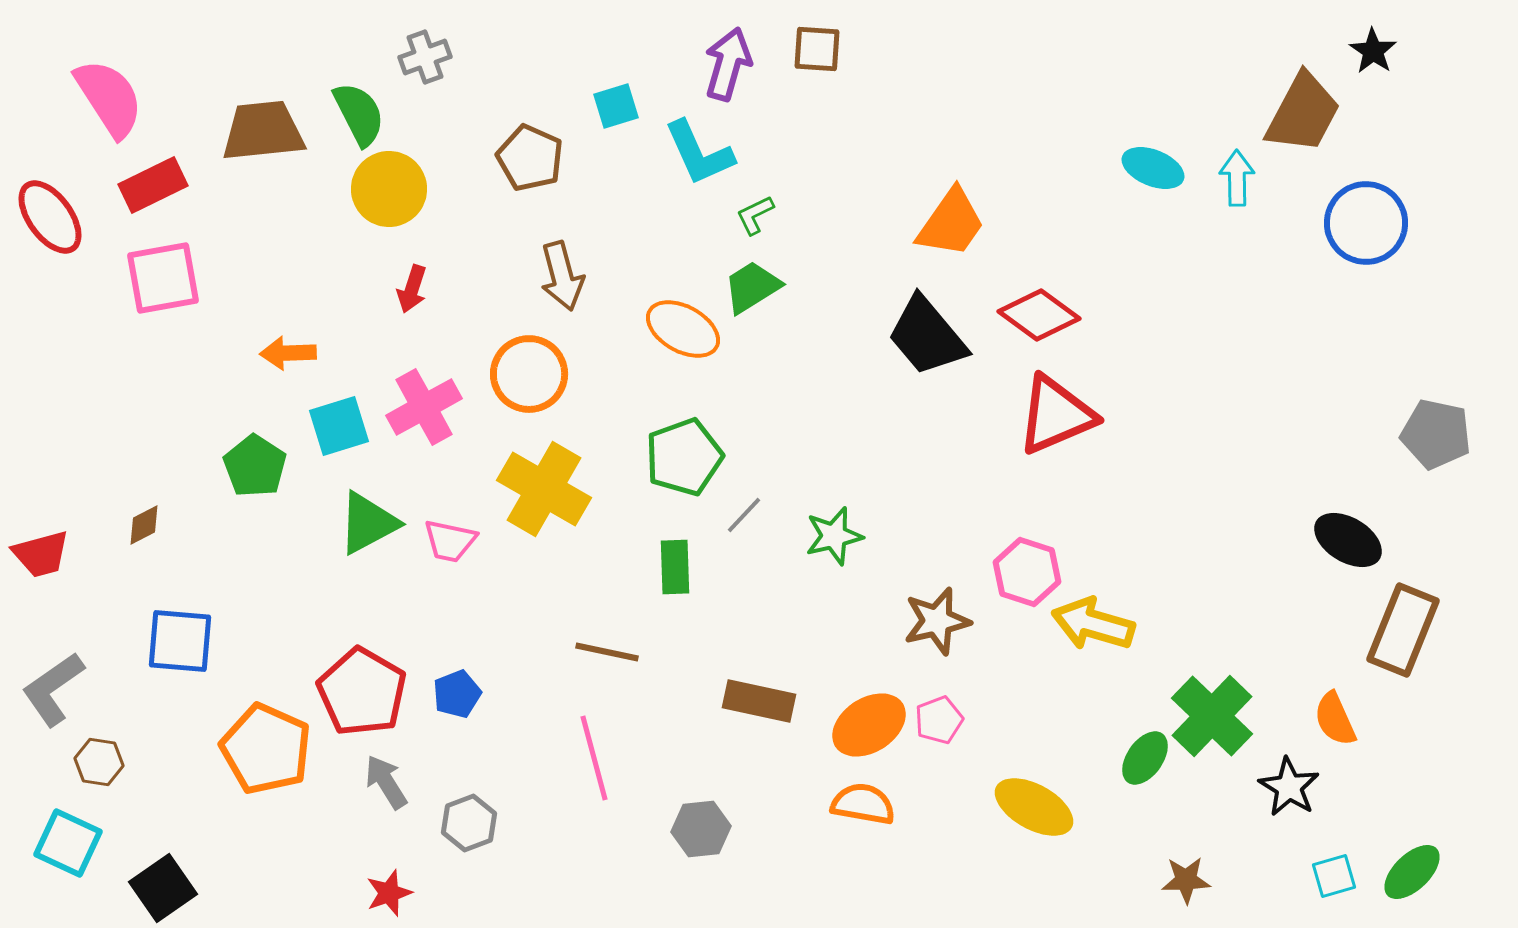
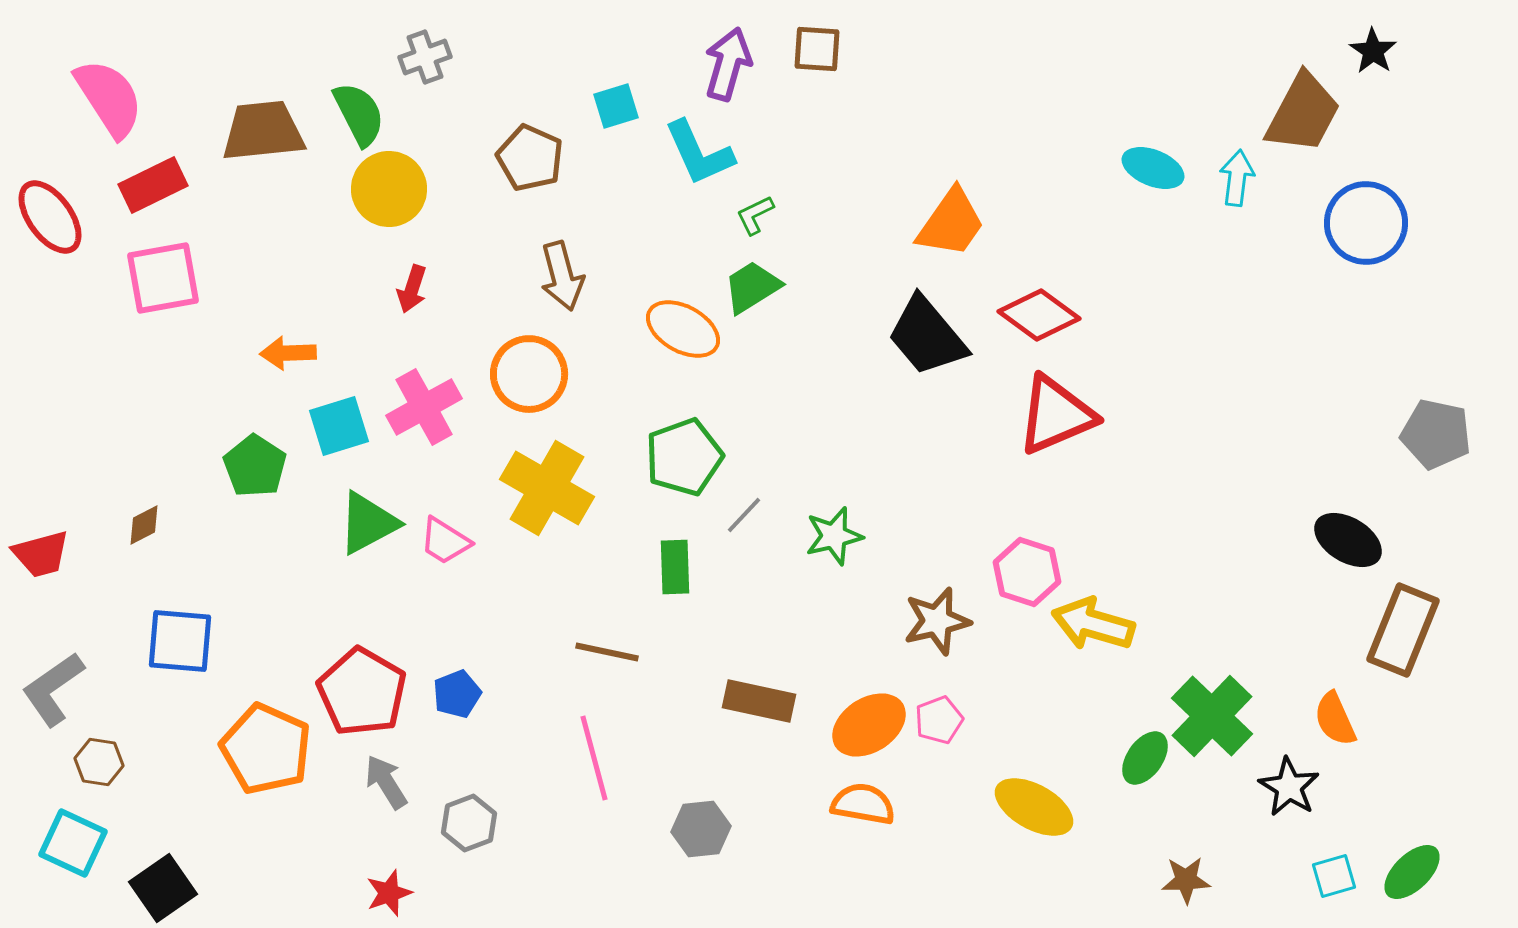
cyan arrow at (1237, 178): rotated 8 degrees clockwise
yellow cross at (544, 489): moved 3 px right, 1 px up
pink trapezoid at (450, 541): moved 5 px left; rotated 20 degrees clockwise
cyan square at (68, 843): moved 5 px right
